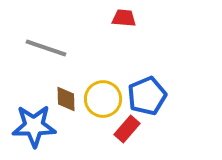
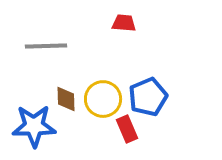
red trapezoid: moved 5 px down
gray line: moved 2 px up; rotated 21 degrees counterclockwise
blue pentagon: moved 1 px right, 1 px down
red rectangle: rotated 64 degrees counterclockwise
